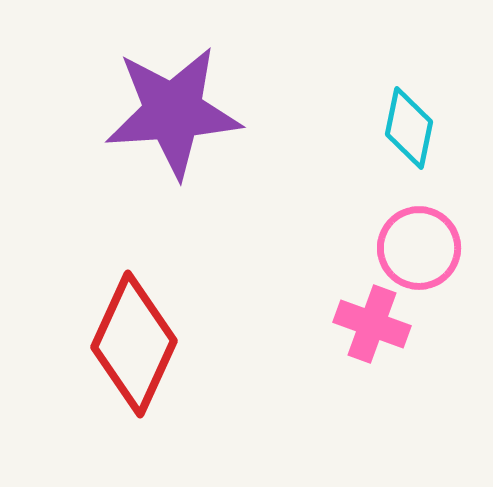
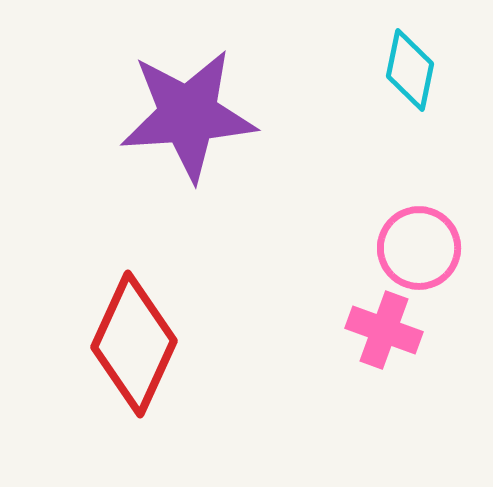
purple star: moved 15 px right, 3 px down
cyan diamond: moved 1 px right, 58 px up
pink cross: moved 12 px right, 6 px down
